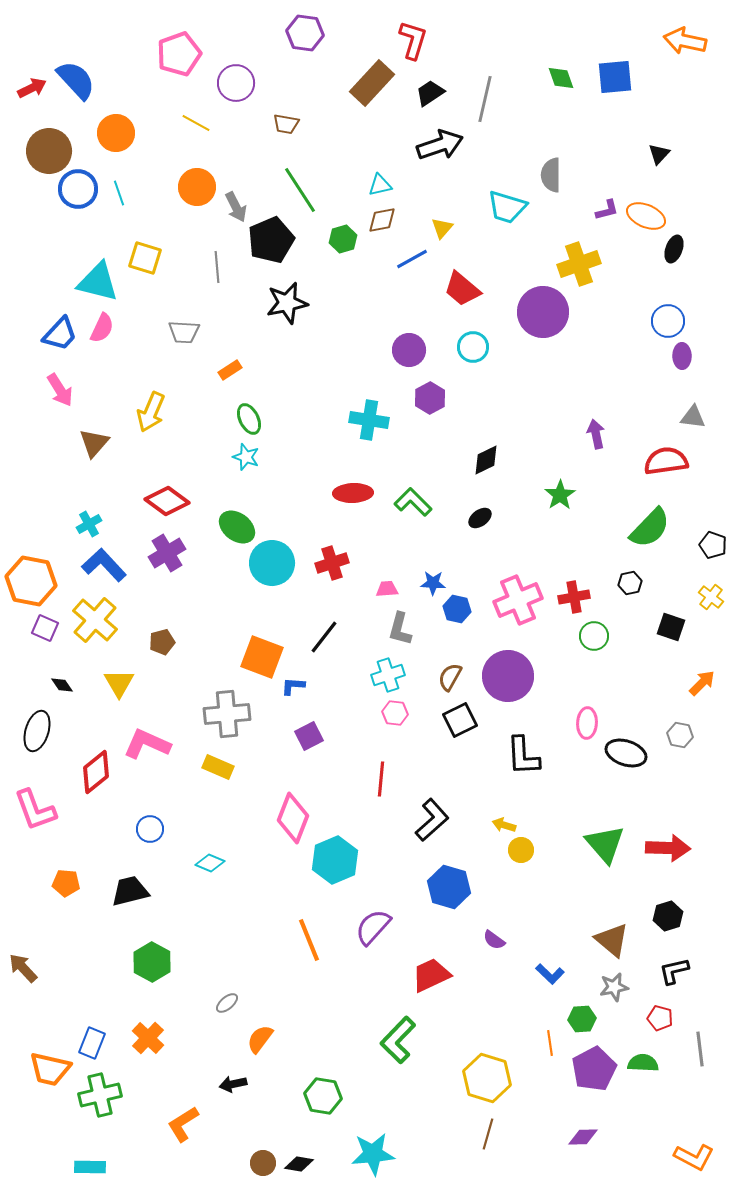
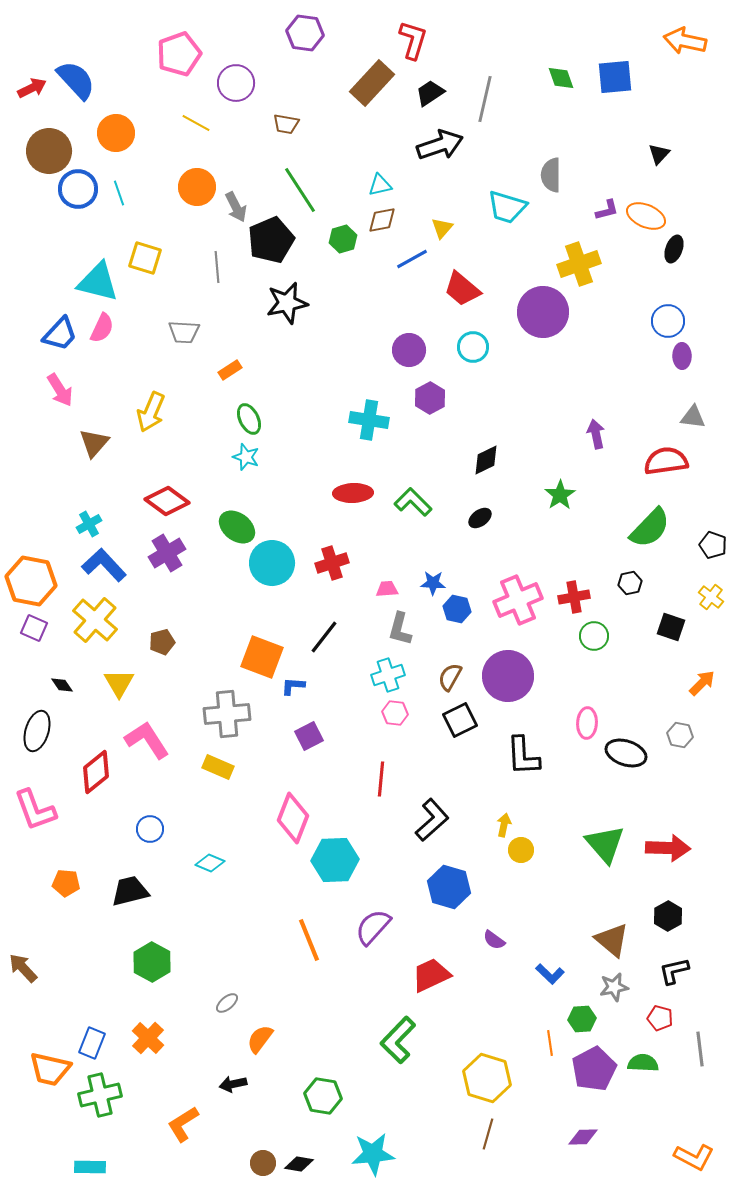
purple square at (45, 628): moved 11 px left
pink L-shape at (147, 744): moved 4 px up; rotated 33 degrees clockwise
yellow arrow at (504, 825): rotated 85 degrees clockwise
cyan hexagon at (335, 860): rotated 21 degrees clockwise
black hexagon at (668, 916): rotated 12 degrees counterclockwise
